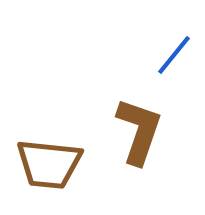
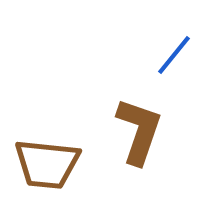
brown trapezoid: moved 2 px left
